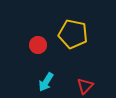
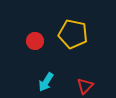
red circle: moved 3 px left, 4 px up
